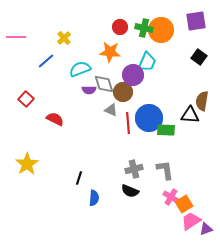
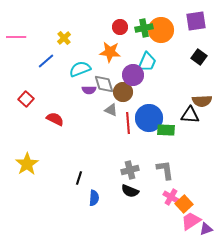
green cross: rotated 24 degrees counterclockwise
brown semicircle: rotated 102 degrees counterclockwise
gray cross: moved 4 px left, 1 px down
orange square: rotated 12 degrees counterclockwise
